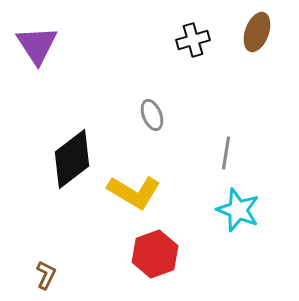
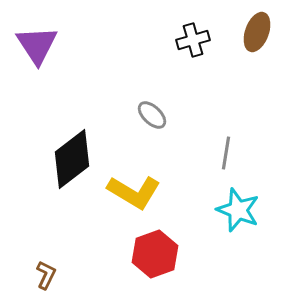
gray ellipse: rotated 24 degrees counterclockwise
